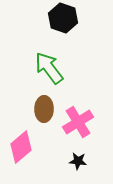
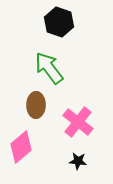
black hexagon: moved 4 px left, 4 px down
brown ellipse: moved 8 px left, 4 px up
pink cross: rotated 20 degrees counterclockwise
